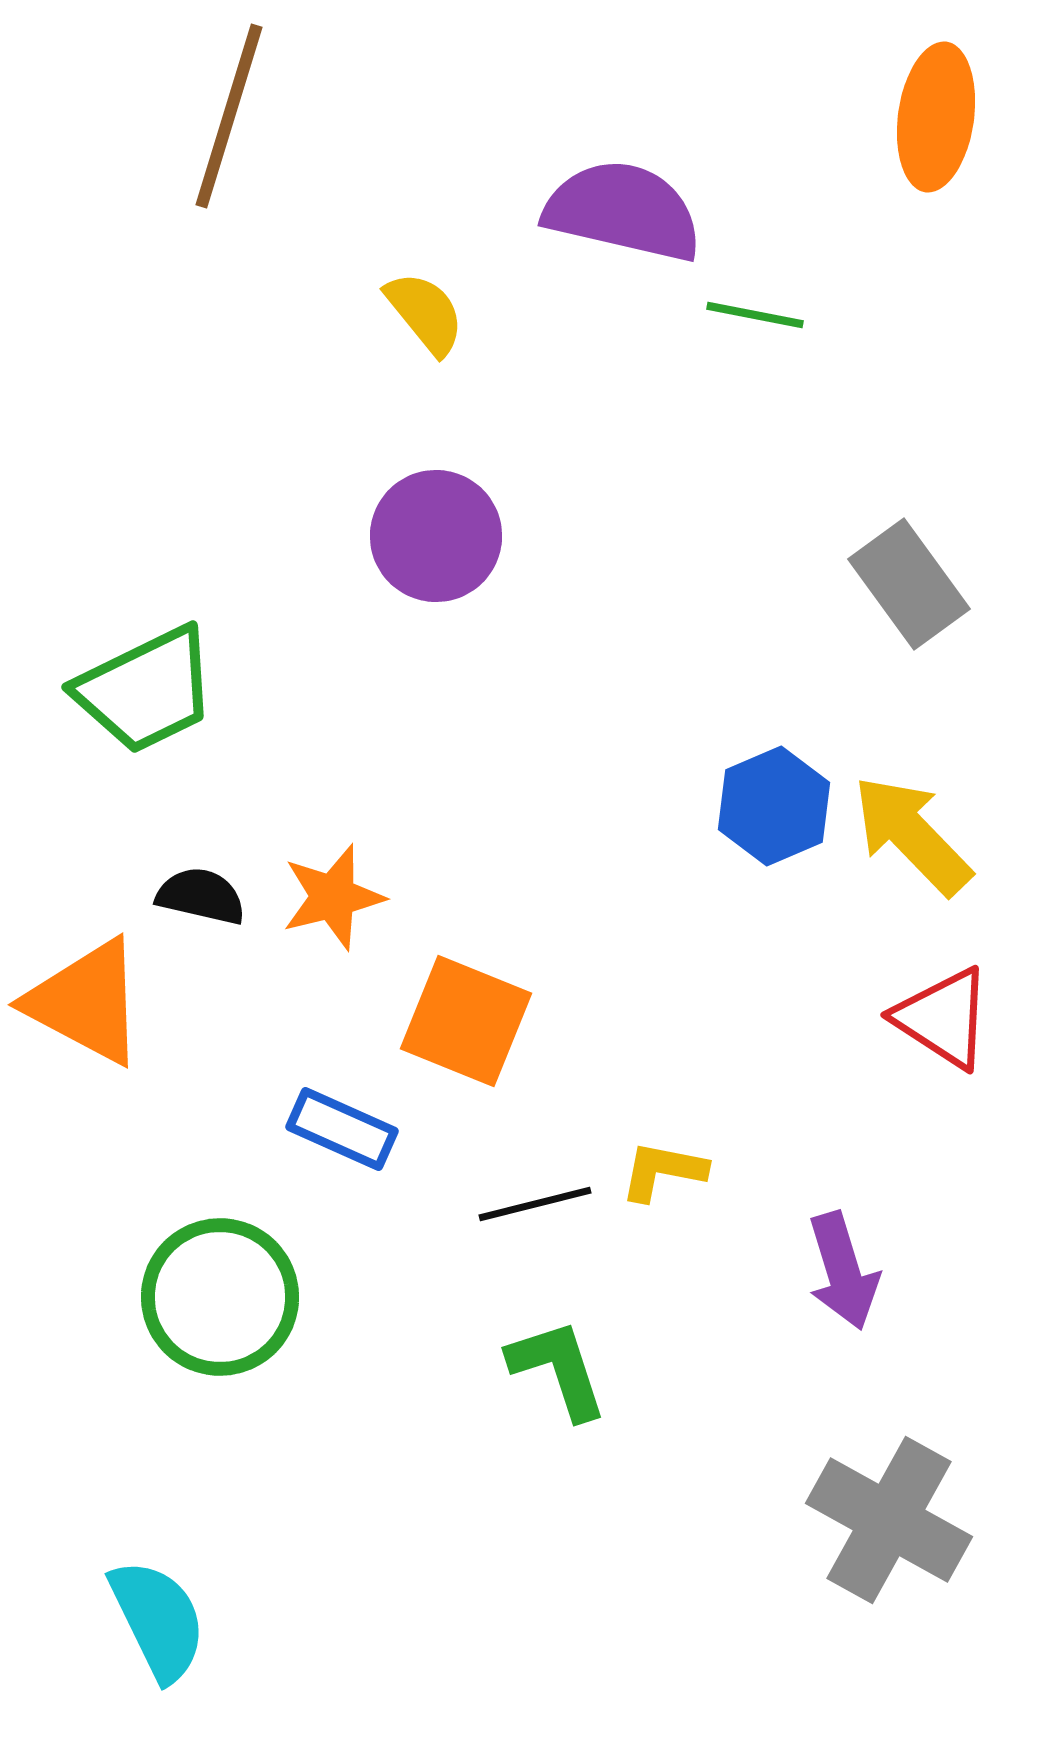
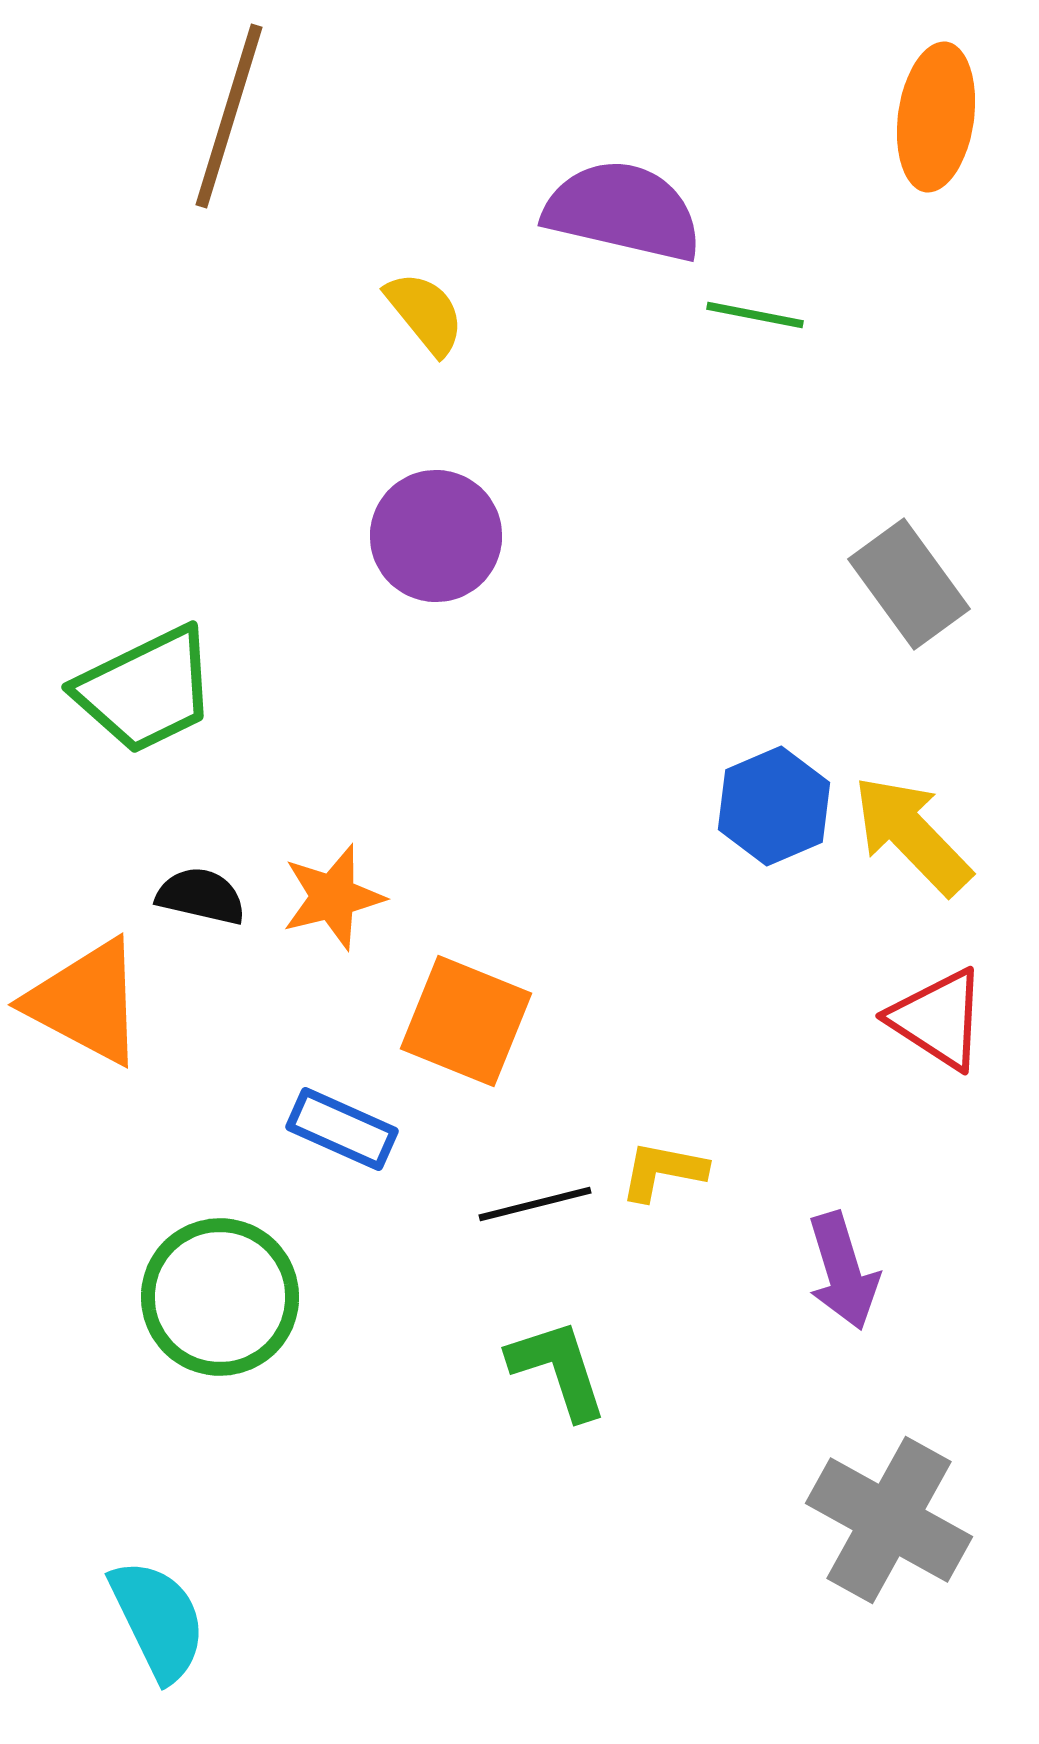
red triangle: moved 5 px left, 1 px down
